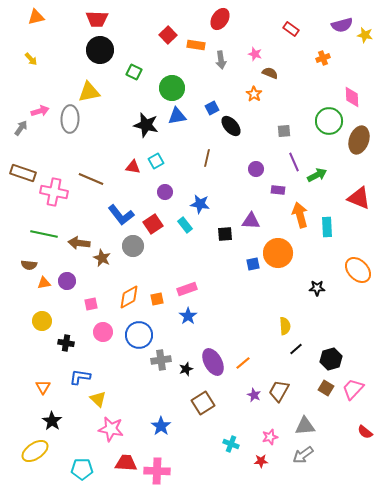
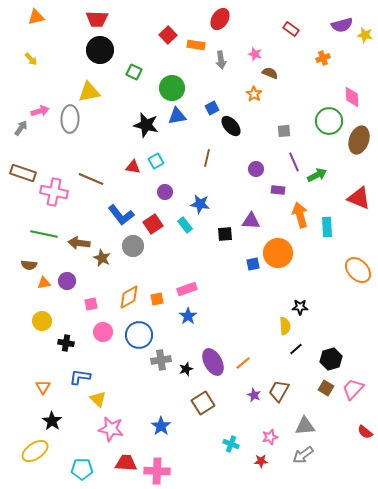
black star at (317, 288): moved 17 px left, 19 px down
